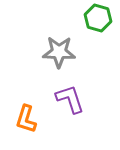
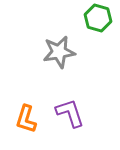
gray star: rotated 12 degrees counterclockwise
purple L-shape: moved 14 px down
